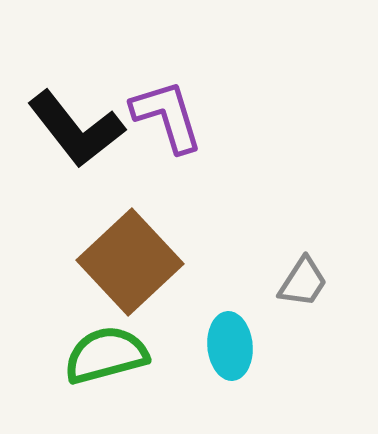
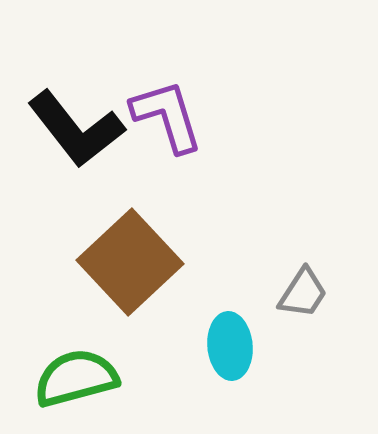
gray trapezoid: moved 11 px down
green semicircle: moved 30 px left, 23 px down
